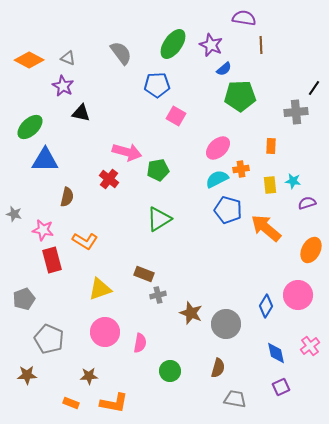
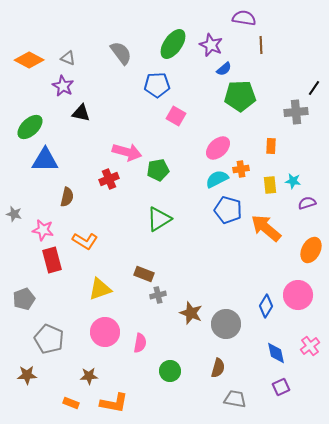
red cross at (109, 179): rotated 30 degrees clockwise
